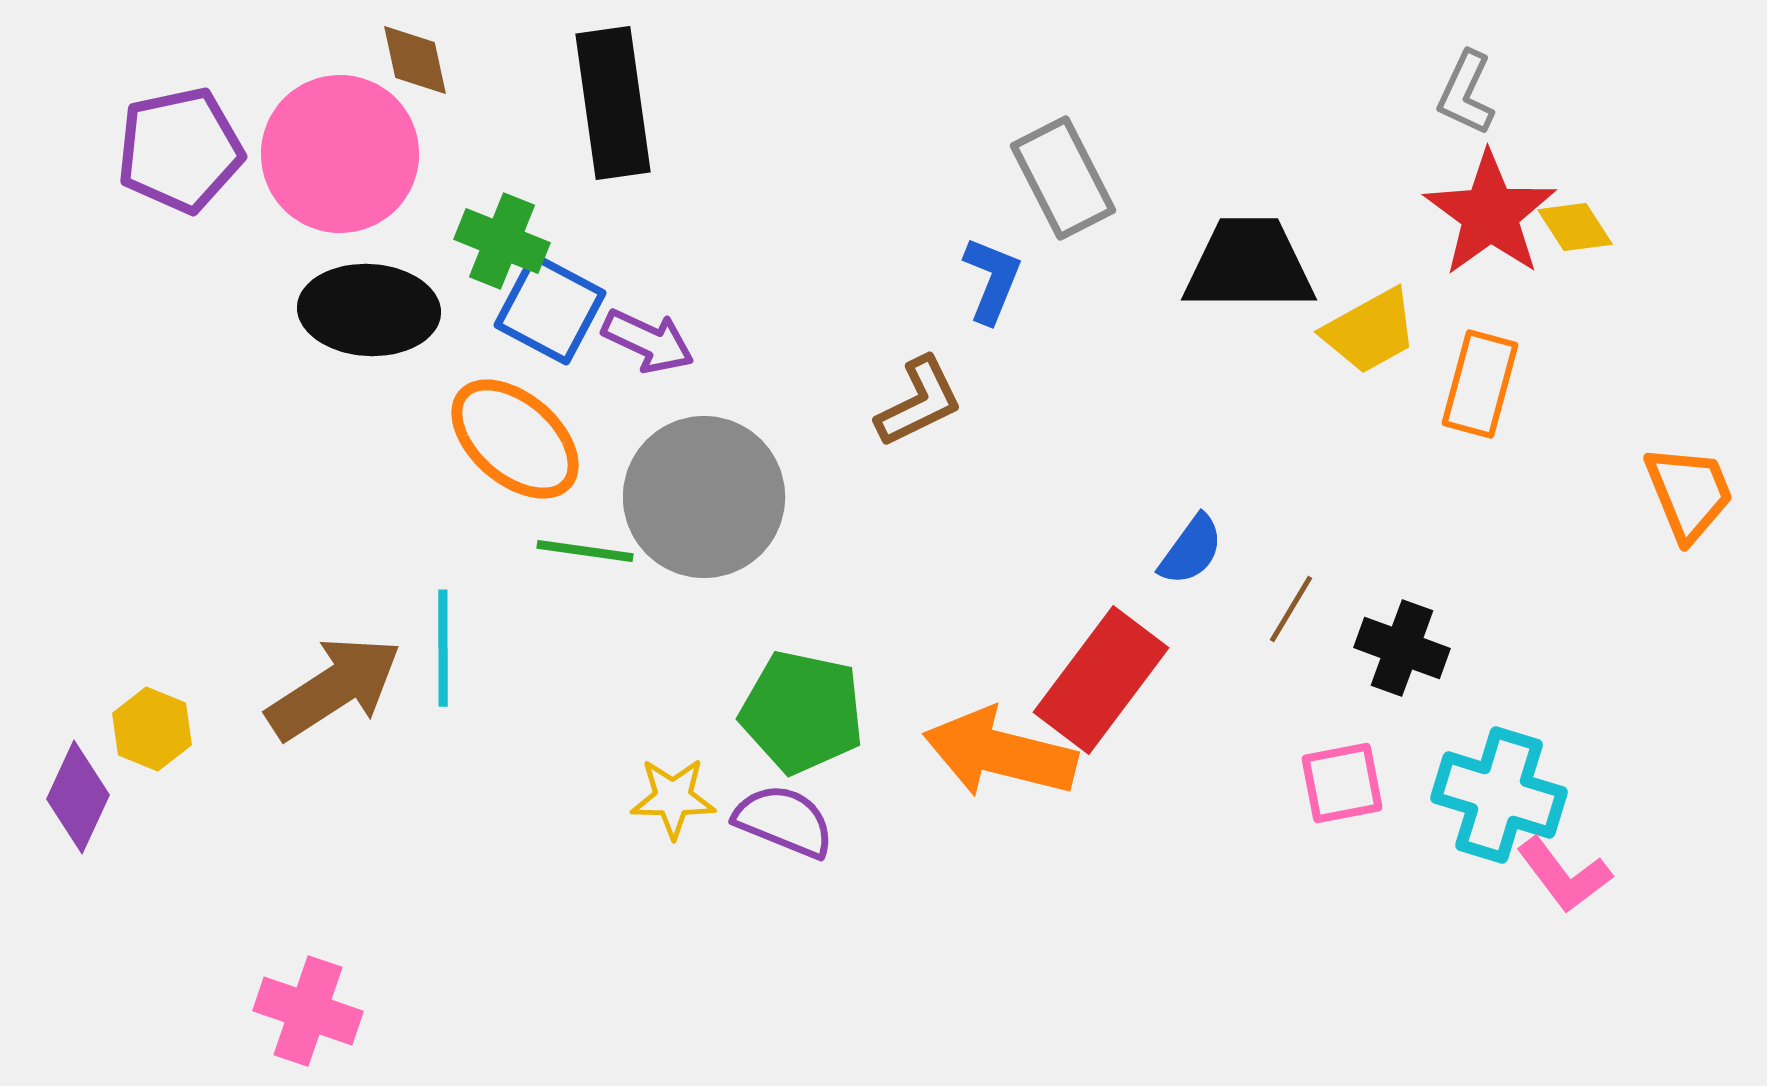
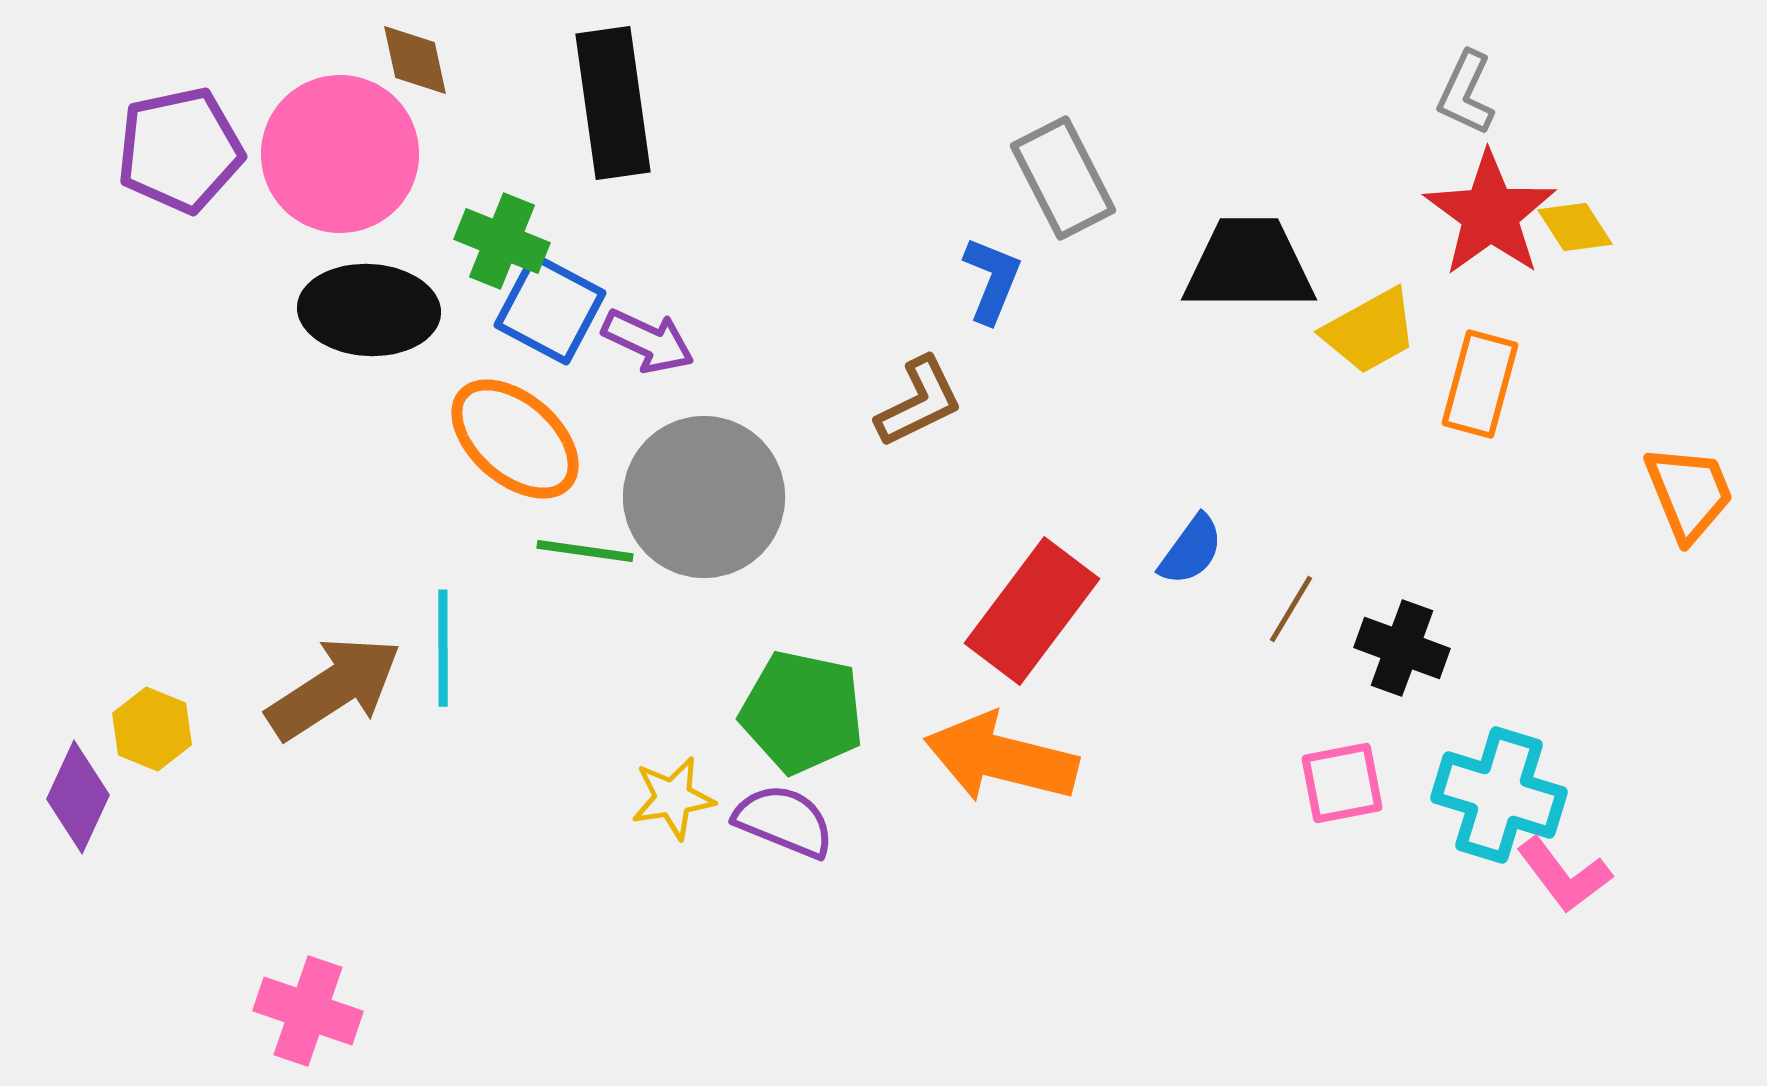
red rectangle: moved 69 px left, 69 px up
orange arrow: moved 1 px right, 5 px down
yellow star: rotated 10 degrees counterclockwise
